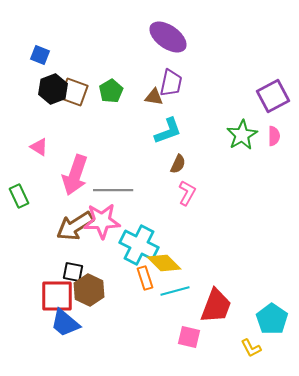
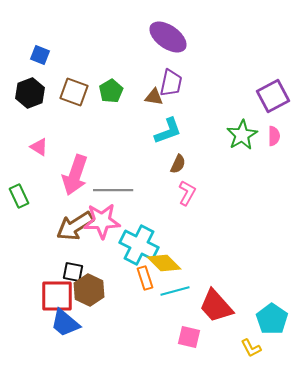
black hexagon: moved 23 px left, 4 px down
red trapezoid: rotated 117 degrees clockwise
